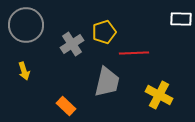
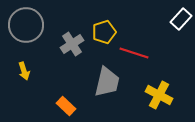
white rectangle: rotated 50 degrees counterclockwise
red line: rotated 20 degrees clockwise
